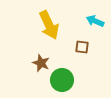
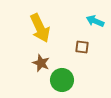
yellow arrow: moved 9 px left, 3 px down
